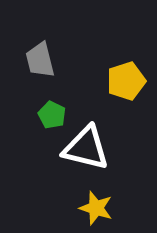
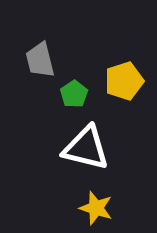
yellow pentagon: moved 2 px left
green pentagon: moved 22 px right, 21 px up; rotated 12 degrees clockwise
